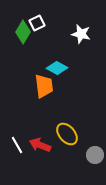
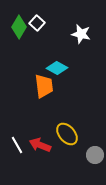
white square: rotated 21 degrees counterclockwise
green diamond: moved 4 px left, 5 px up
